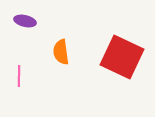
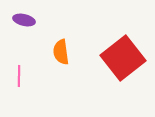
purple ellipse: moved 1 px left, 1 px up
red square: moved 1 px right, 1 px down; rotated 27 degrees clockwise
